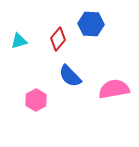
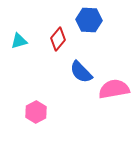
blue hexagon: moved 2 px left, 4 px up
blue semicircle: moved 11 px right, 4 px up
pink hexagon: moved 12 px down
